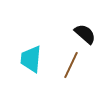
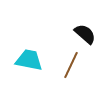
cyan trapezoid: moved 2 px left, 1 px down; rotated 96 degrees clockwise
